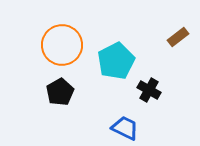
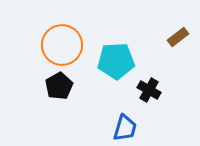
cyan pentagon: rotated 24 degrees clockwise
black pentagon: moved 1 px left, 6 px up
blue trapezoid: rotated 80 degrees clockwise
